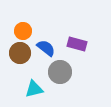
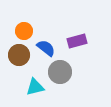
orange circle: moved 1 px right
purple rectangle: moved 3 px up; rotated 30 degrees counterclockwise
brown circle: moved 1 px left, 2 px down
cyan triangle: moved 1 px right, 2 px up
